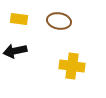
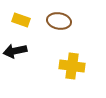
yellow rectangle: moved 2 px right, 1 px down; rotated 12 degrees clockwise
